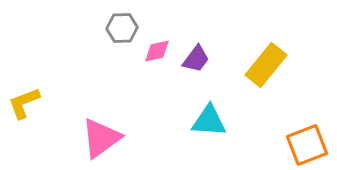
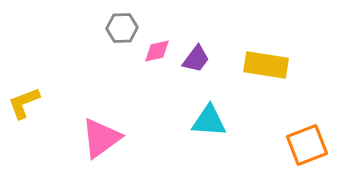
yellow rectangle: rotated 60 degrees clockwise
